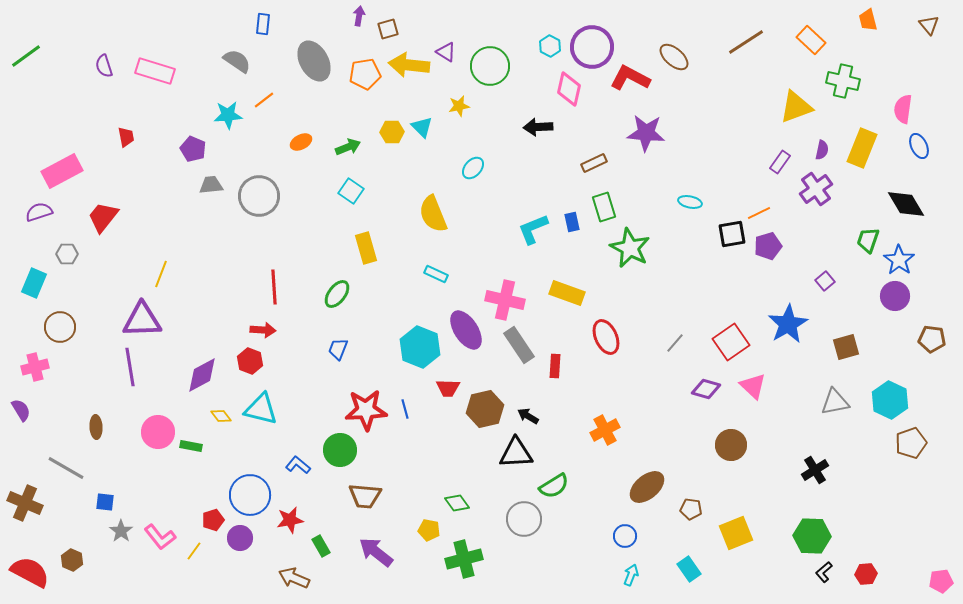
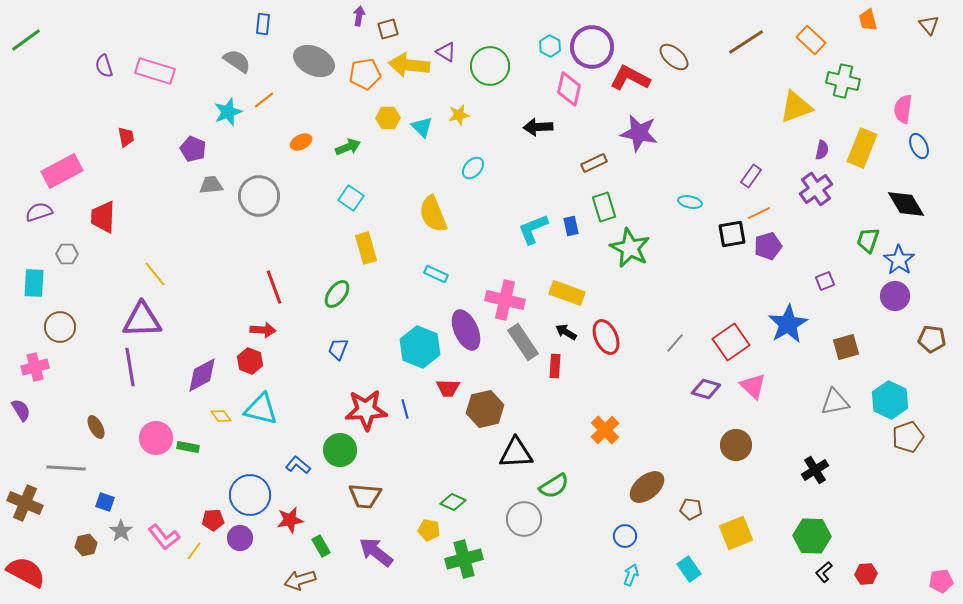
green line at (26, 56): moved 16 px up
gray ellipse at (314, 61): rotated 36 degrees counterclockwise
yellow star at (459, 106): moved 9 px down
cyan star at (228, 115): moved 3 px up; rotated 16 degrees counterclockwise
yellow hexagon at (392, 132): moved 4 px left, 14 px up
purple star at (646, 133): moved 7 px left; rotated 6 degrees clockwise
purple rectangle at (780, 162): moved 29 px left, 14 px down
cyan square at (351, 191): moved 7 px down
red trapezoid at (103, 217): rotated 36 degrees counterclockwise
blue rectangle at (572, 222): moved 1 px left, 4 px down
yellow line at (161, 274): moved 6 px left; rotated 60 degrees counterclockwise
purple square at (825, 281): rotated 18 degrees clockwise
cyan rectangle at (34, 283): rotated 20 degrees counterclockwise
red line at (274, 287): rotated 16 degrees counterclockwise
purple ellipse at (466, 330): rotated 9 degrees clockwise
gray rectangle at (519, 345): moved 4 px right, 3 px up
black arrow at (528, 416): moved 38 px right, 84 px up
brown ellipse at (96, 427): rotated 25 degrees counterclockwise
orange cross at (605, 430): rotated 16 degrees counterclockwise
pink circle at (158, 432): moved 2 px left, 6 px down
brown pentagon at (911, 443): moved 3 px left, 6 px up
brown circle at (731, 445): moved 5 px right
green rectangle at (191, 446): moved 3 px left, 1 px down
gray line at (66, 468): rotated 27 degrees counterclockwise
blue square at (105, 502): rotated 12 degrees clockwise
green diamond at (457, 503): moved 4 px left, 1 px up; rotated 30 degrees counterclockwise
red pentagon at (213, 520): rotated 15 degrees clockwise
pink L-shape at (160, 537): moved 4 px right
brown hexagon at (72, 560): moved 14 px right, 15 px up; rotated 25 degrees clockwise
red semicircle at (30, 572): moved 4 px left
brown arrow at (294, 578): moved 6 px right, 2 px down; rotated 40 degrees counterclockwise
